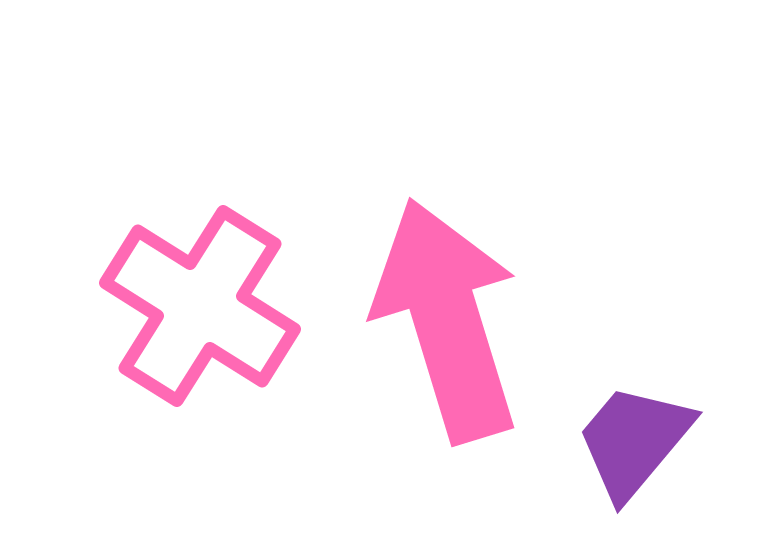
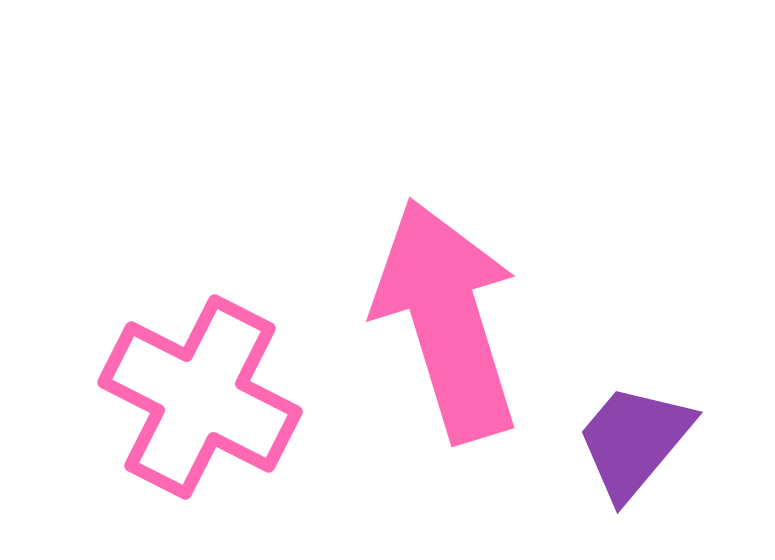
pink cross: moved 91 px down; rotated 5 degrees counterclockwise
